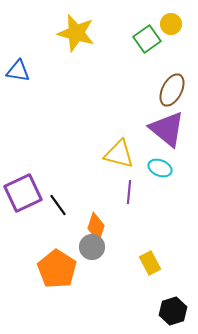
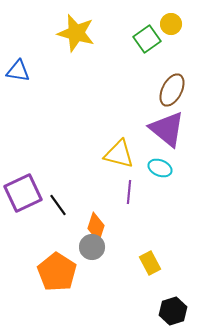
orange pentagon: moved 3 px down
